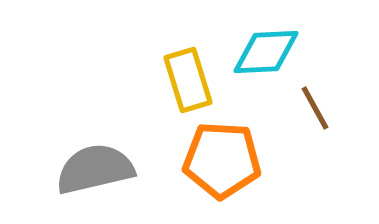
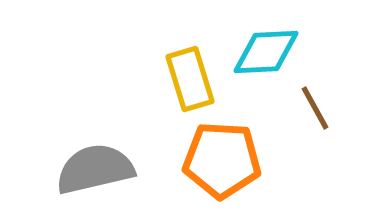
yellow rectangle: moved 2 px right, 1 px up
